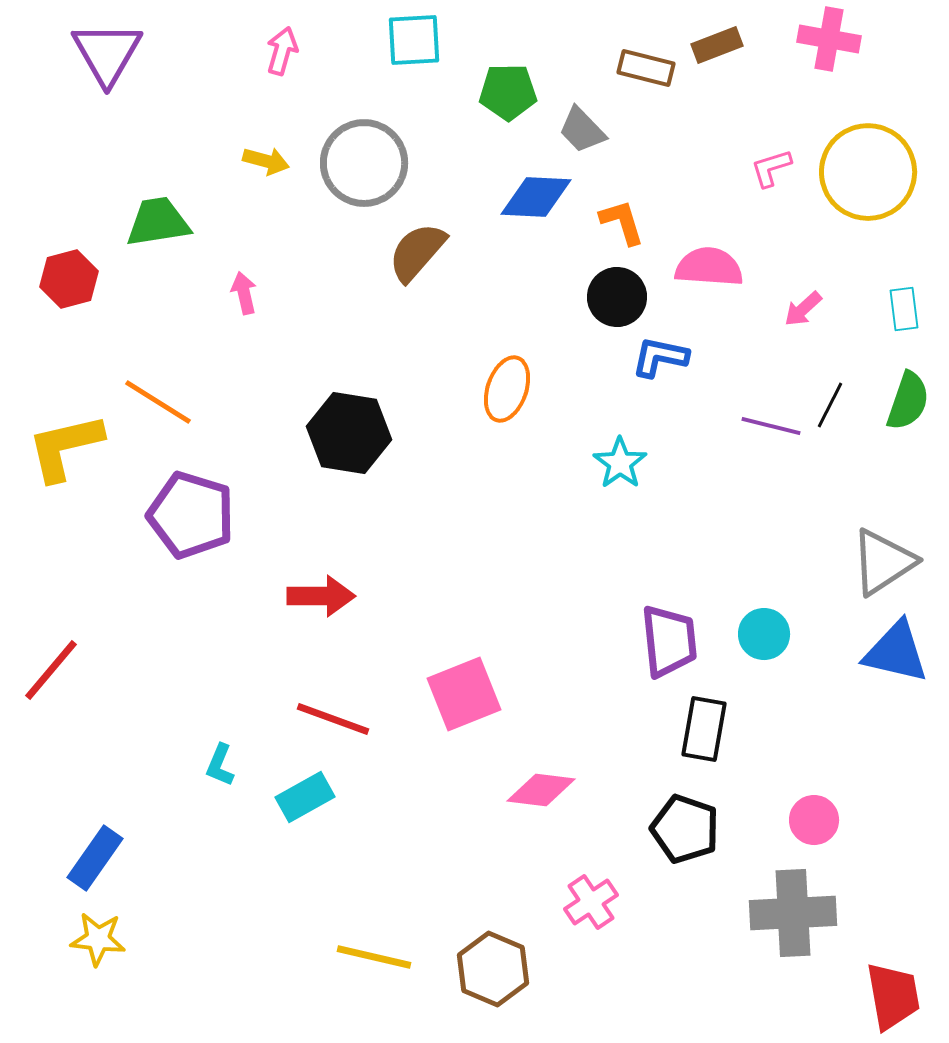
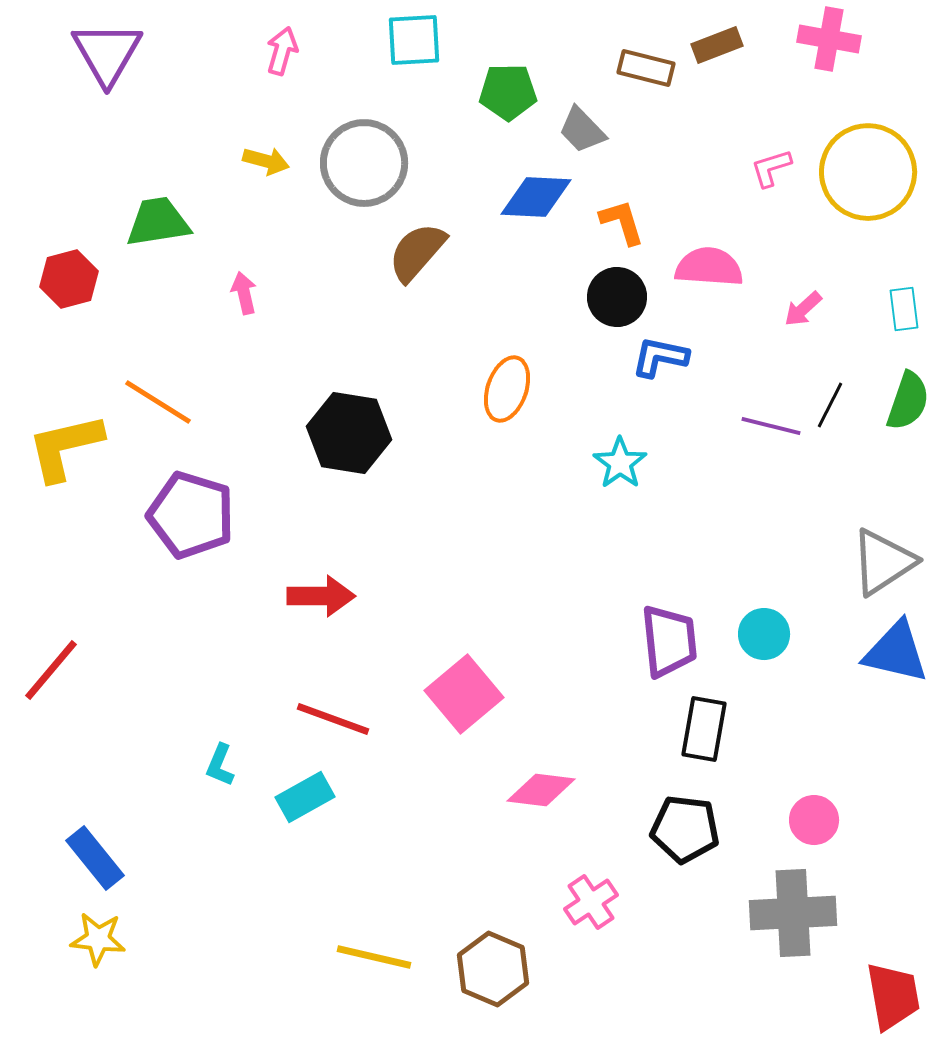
pink square at (464, 694): rotated 18 degrees counterclockwise
black pentagon at (685, 829): rotated 12 degrees counterclockwise
blue rectangle at (95, 858): rotated 74 degrees counterclockwise
